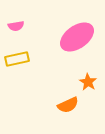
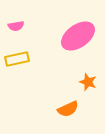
pink ellipse: moved 1 px right, 1 px up
orange star: rotated 12 degrees counterclockwise
orange semicircle: moved 4 px down
